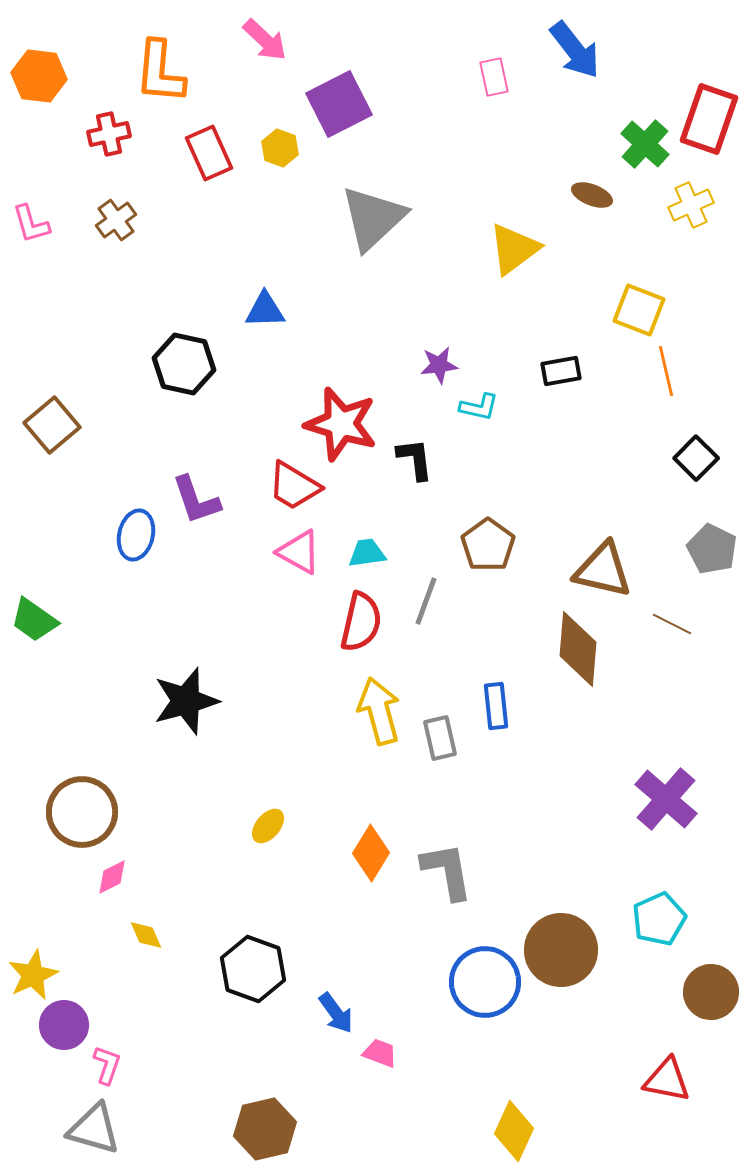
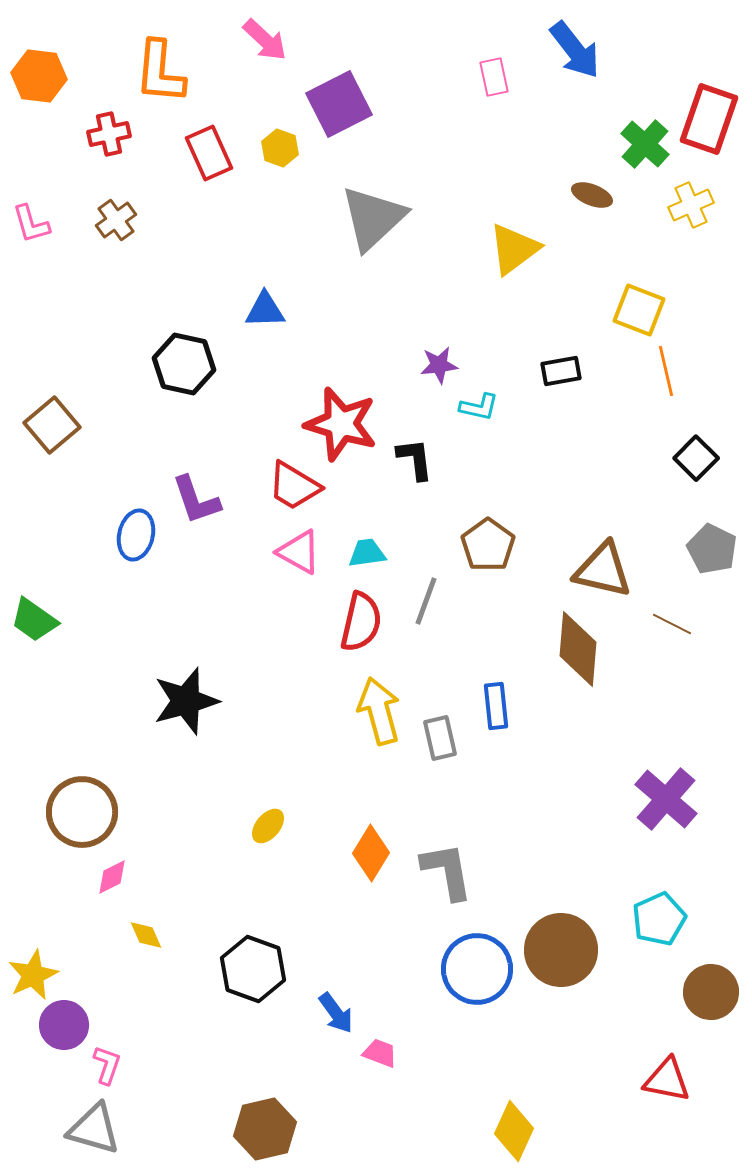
blue circle at (485, 982): moved 8 px left, 13 px up
